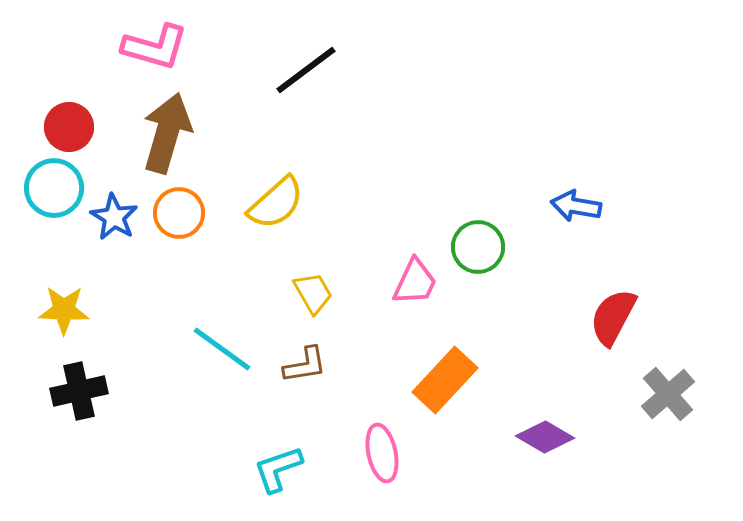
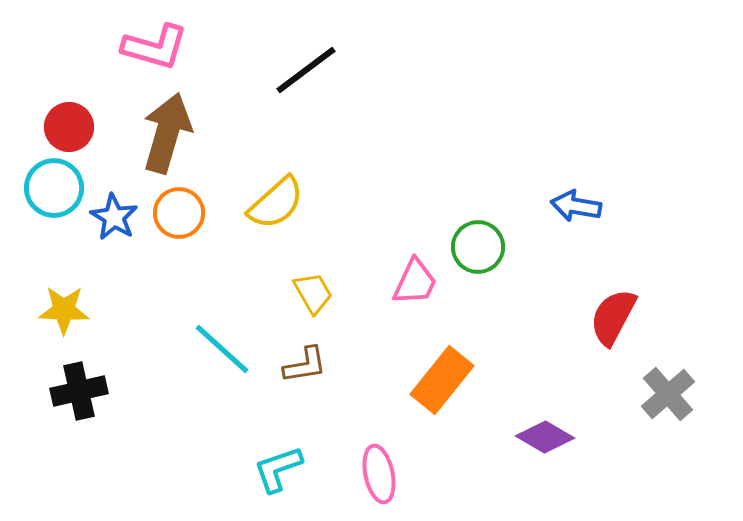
cyan line: rotated 6 degrees clockwise
orange rectangle: moved 3 px left; rotated 4 degrees counterclockwise
pink ellipse: moved 3 px left, 21 px down
